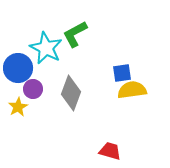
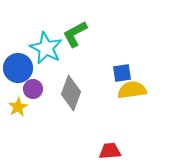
red trapezoid: rotated 20 degrees counterclockwise
